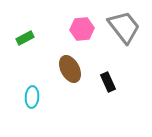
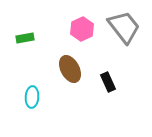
pink hexagon: rotated 20 degrees counterclockwise
green rectangle: rotated 18 degrees clockwise
